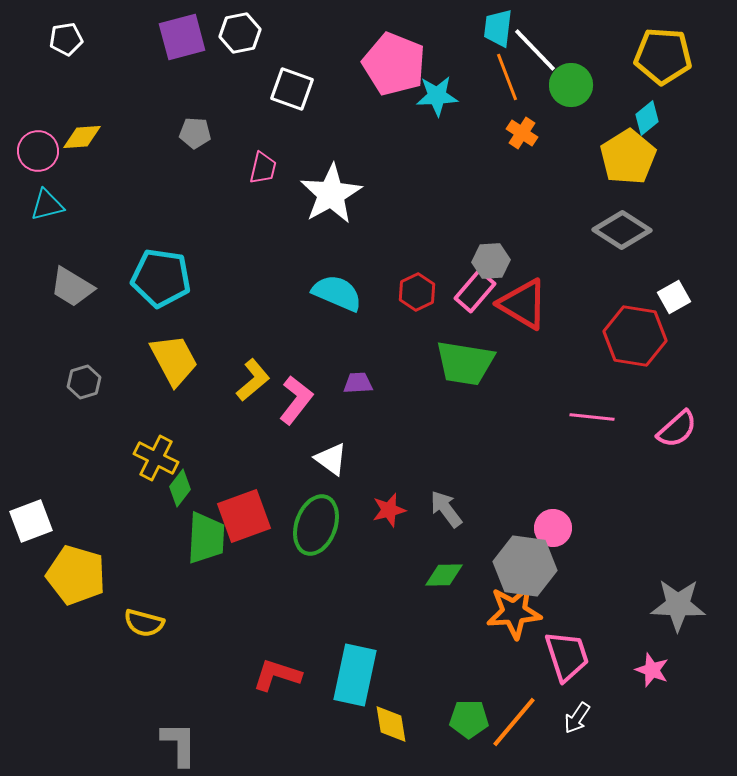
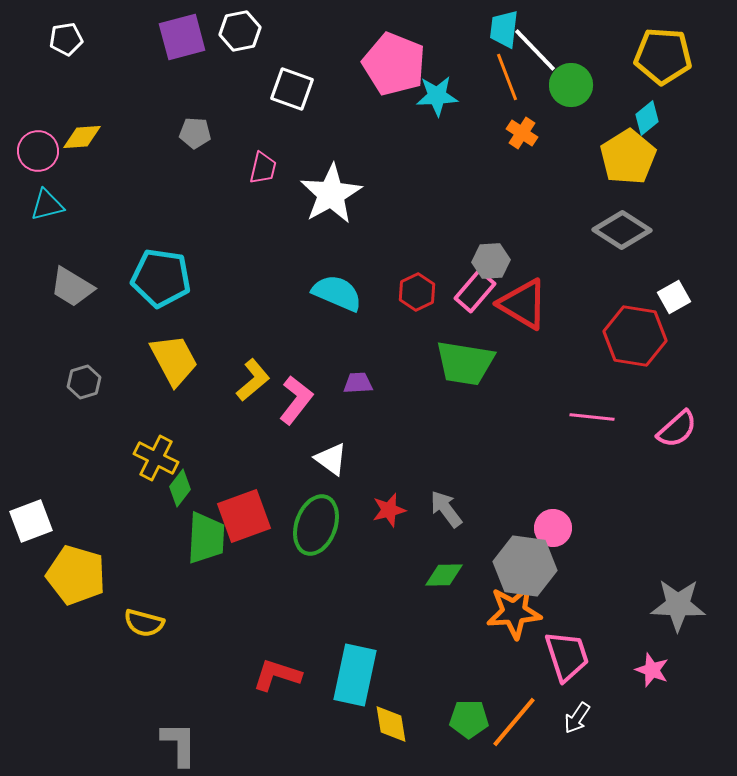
cyan trapezoid at (498, 28): moved 6 px right, 1 px down
white hexagon at (240, 33): moved 2 px up
